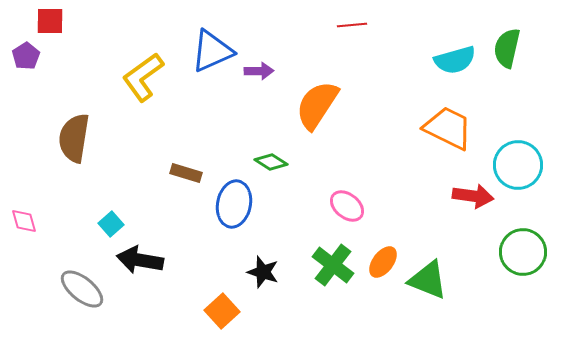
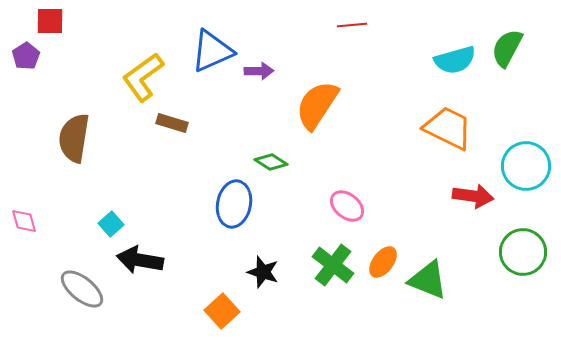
green semicircle: rotated 15 degrees clockwise
cyan circle: moved 8 px right, 1 px down
brown rectangle: moved 14 px left, 50 px up
